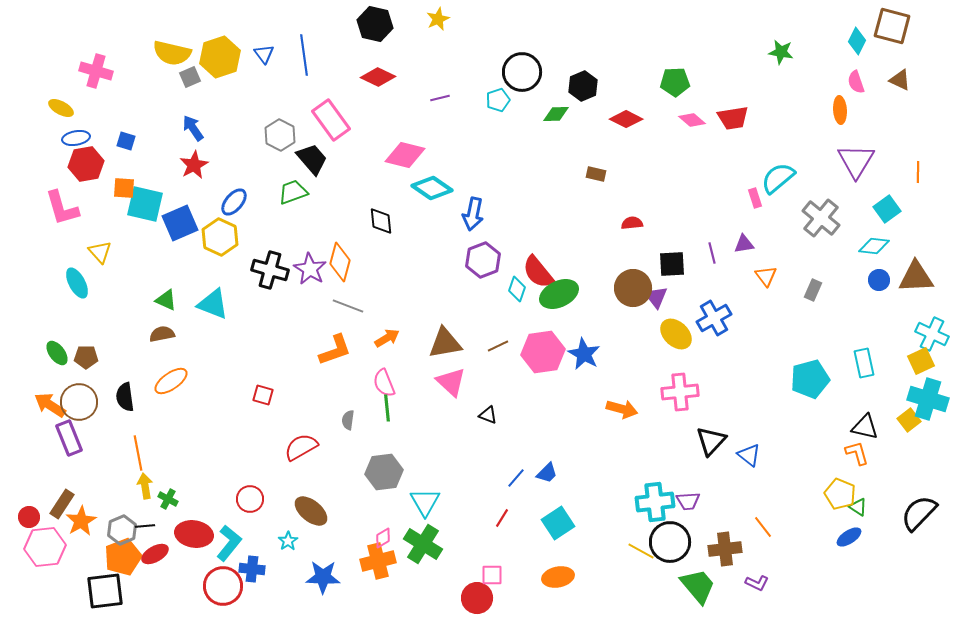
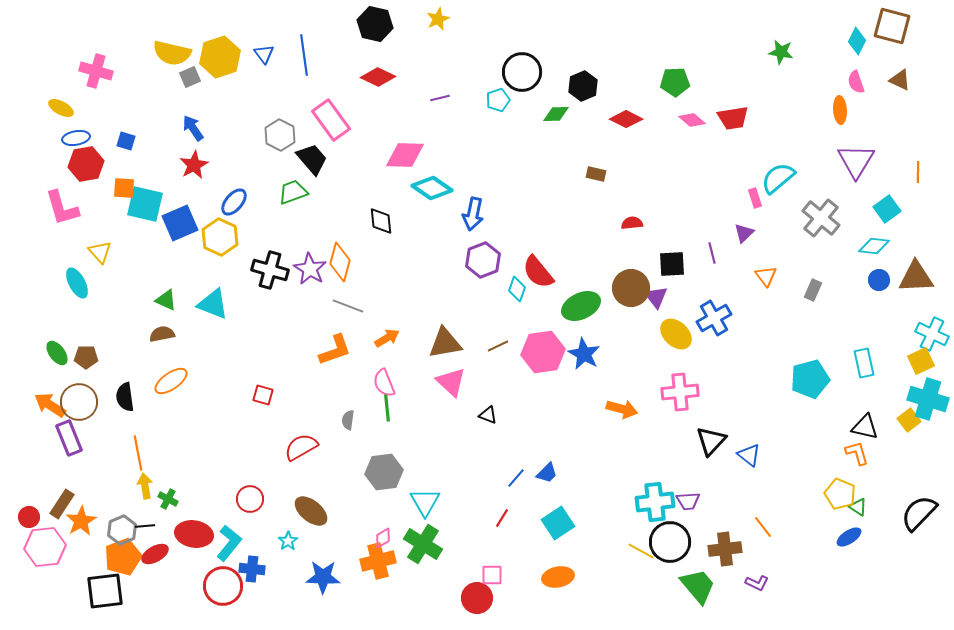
pink diamond at (405, 155): rotated 12 degrees counterclockwise
purple triangle at (744, 244): moved 11 px up; rotated 35 degrees counterclockwise
brown circle at (633, 288): moved 2 px left
green ellipse at (559, 294): moved 22 px right, 12 px down
